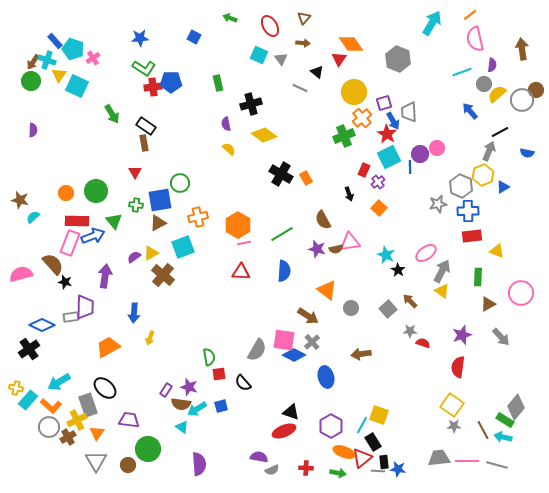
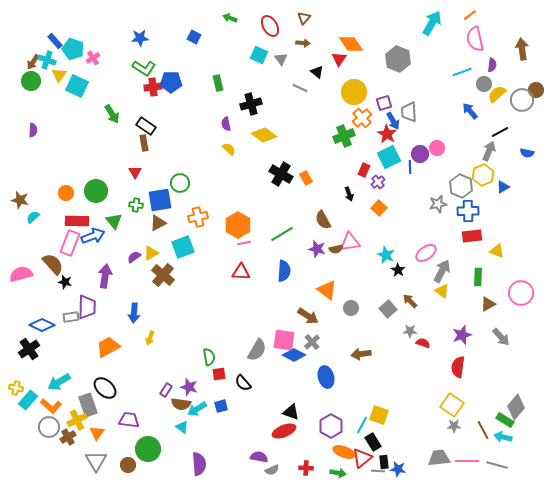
purple trapezoid at (85, 307): moved 2 px right
